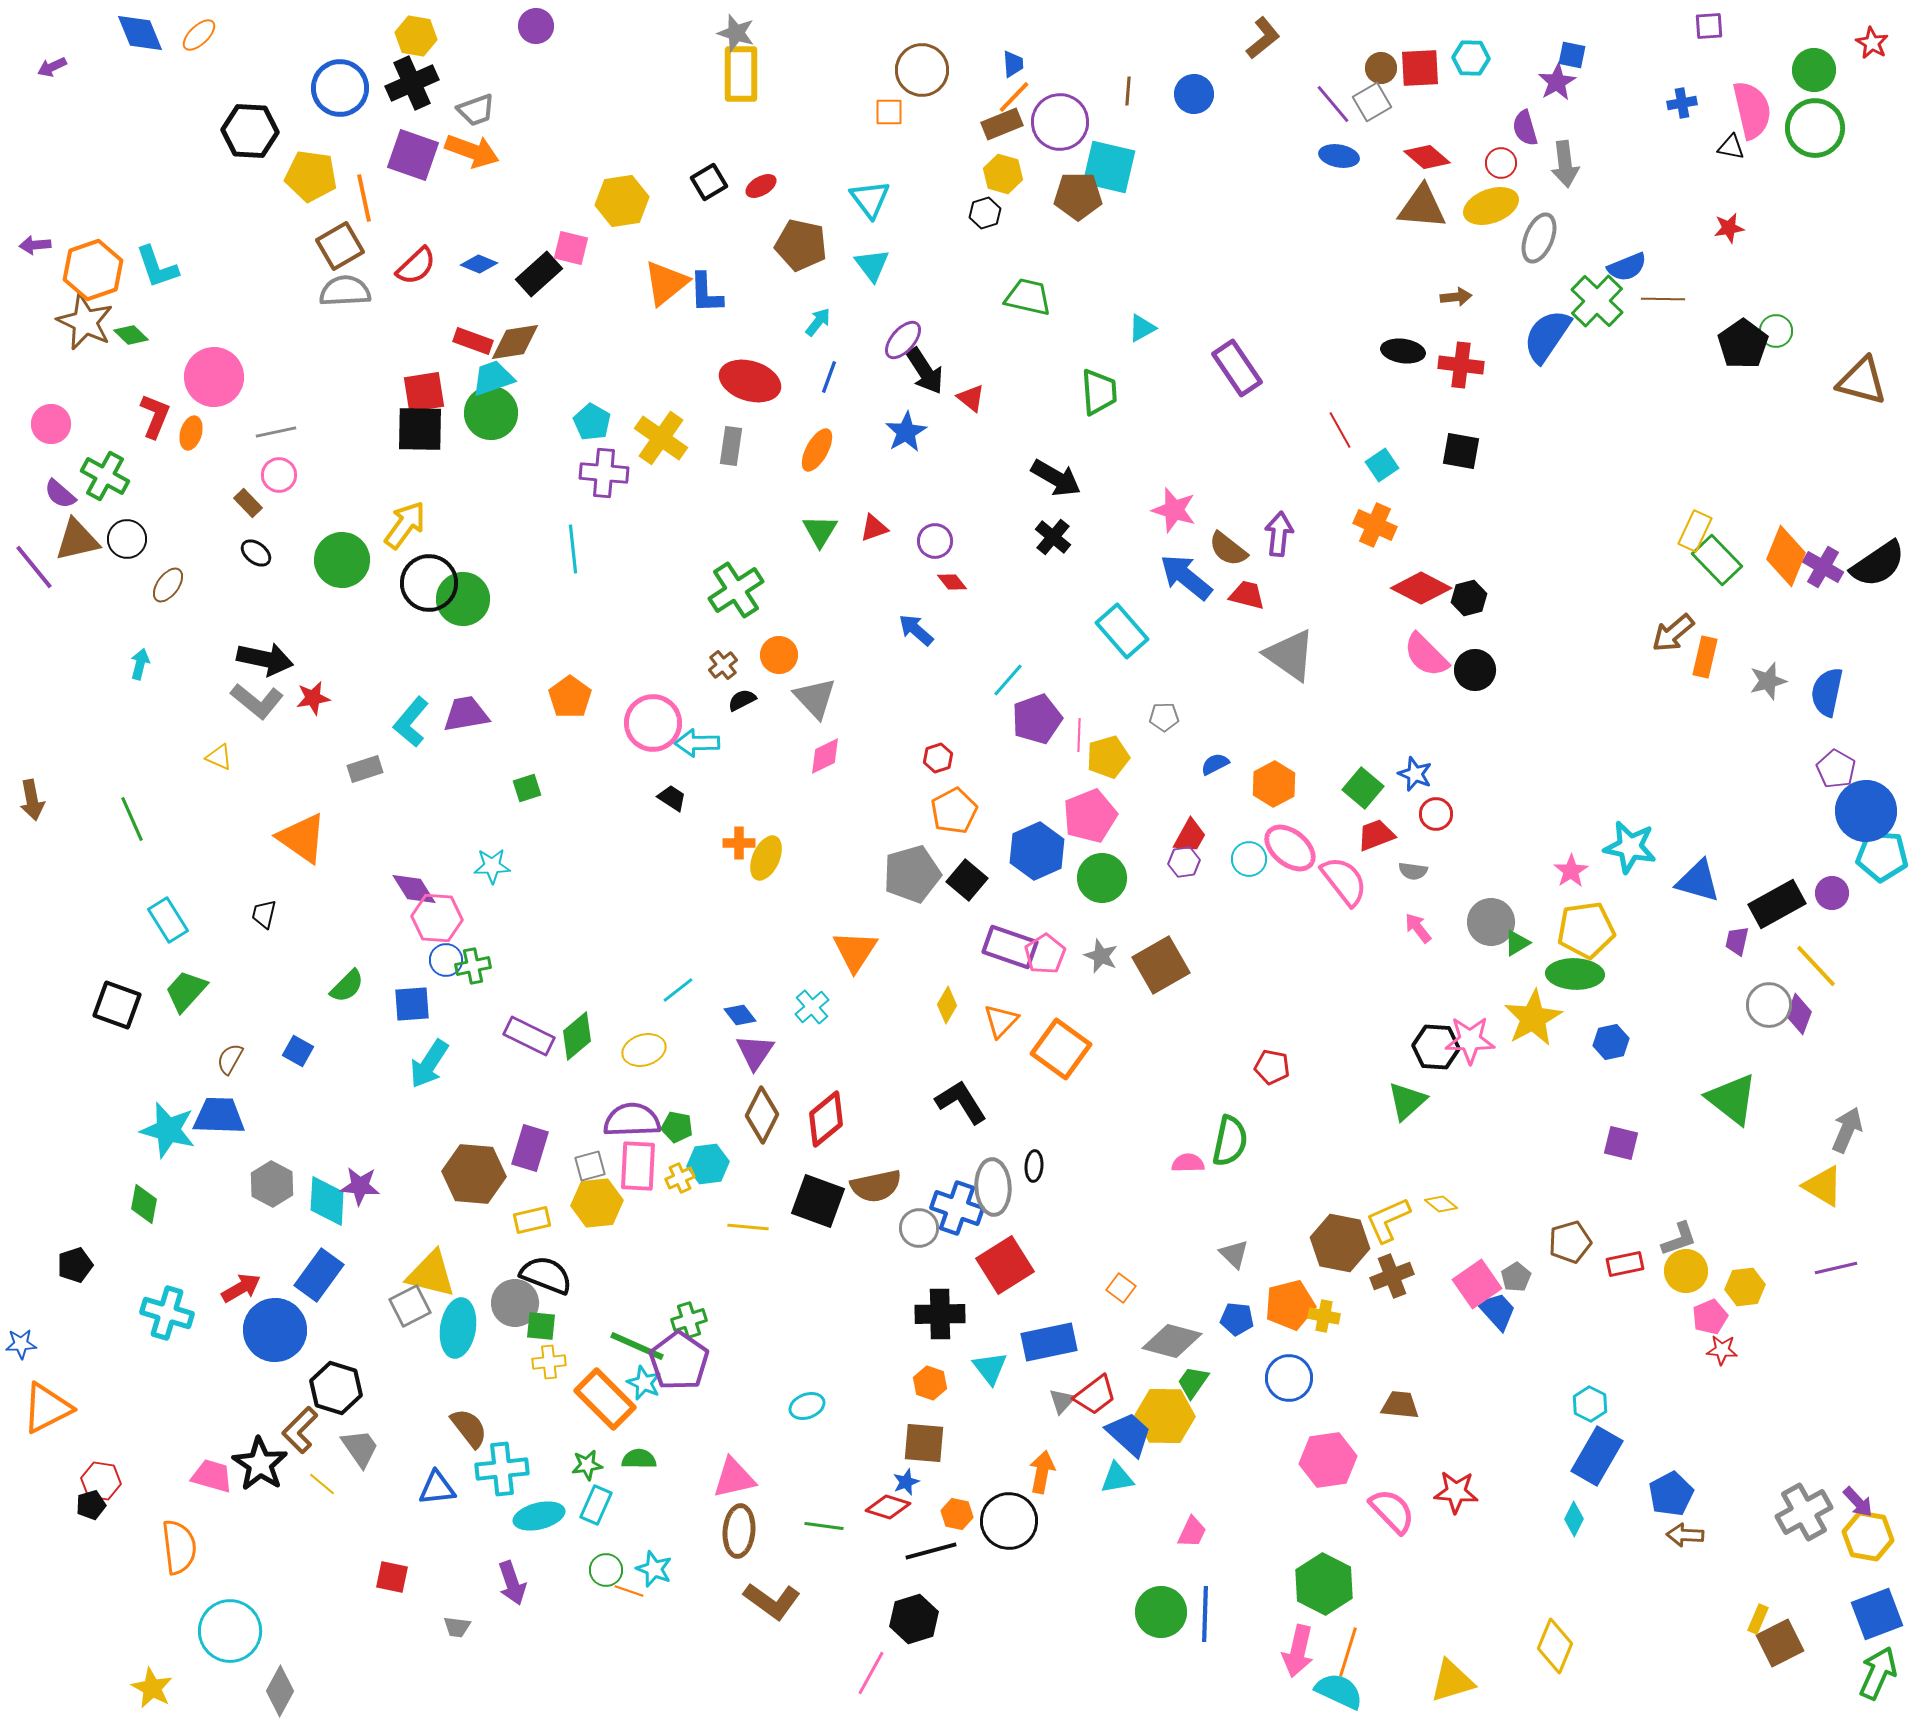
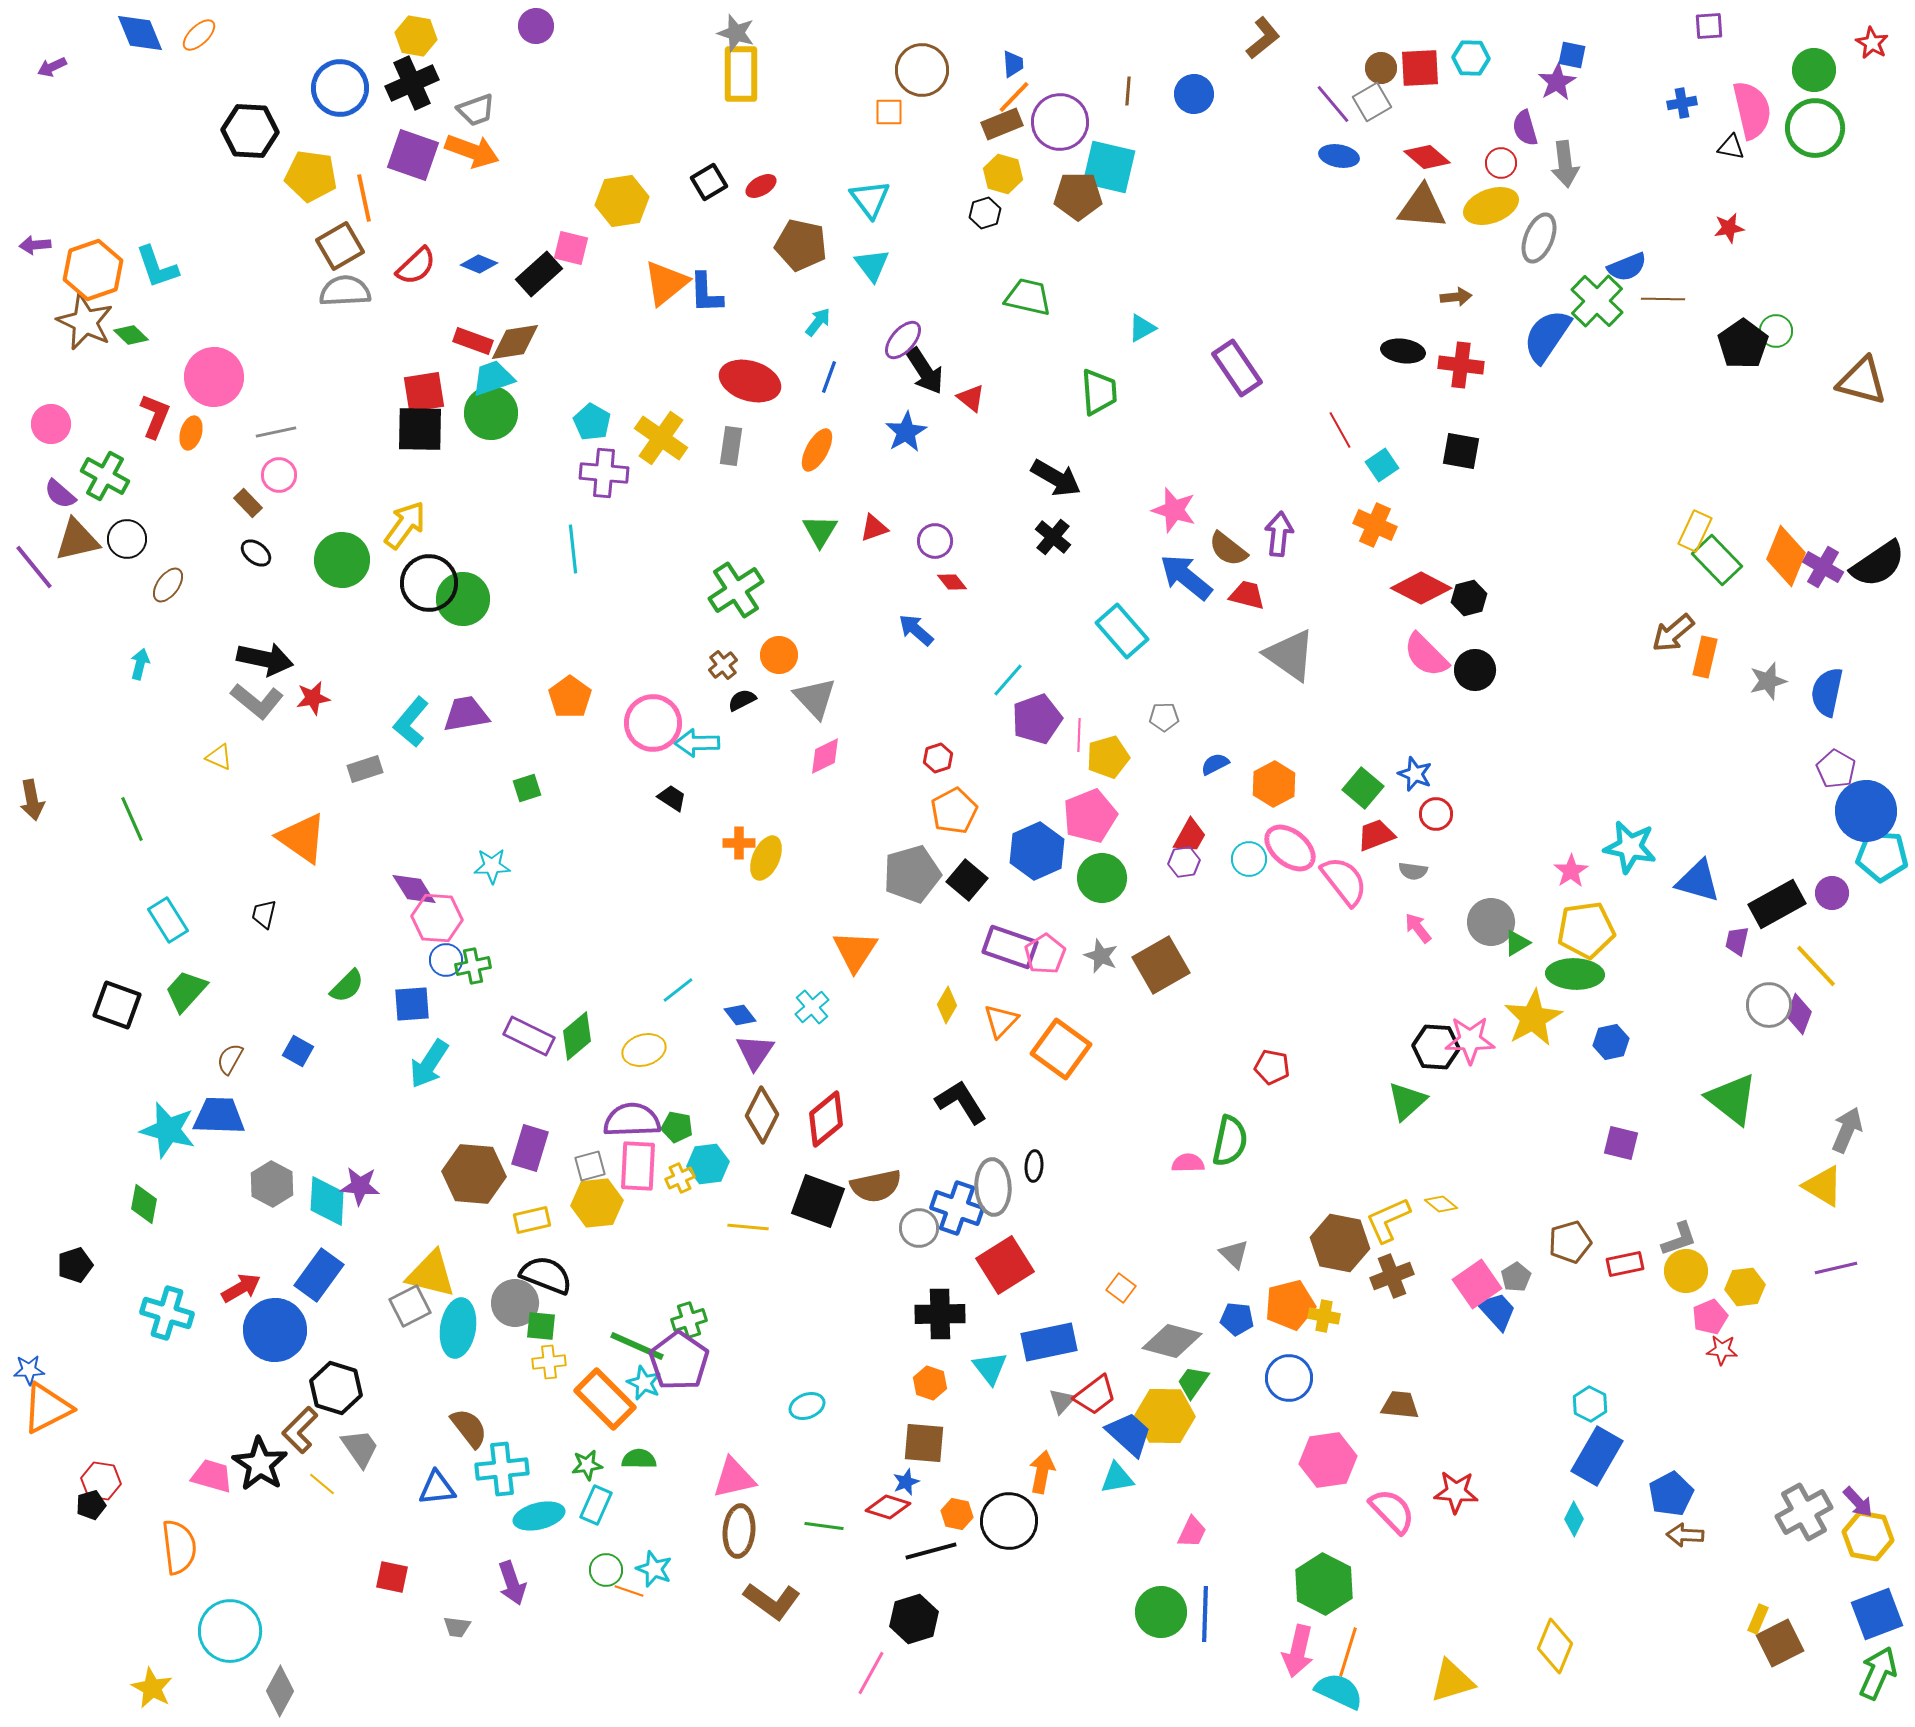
blue star at (21, 1344): moved 8 px right, 26 px down
